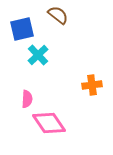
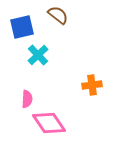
blue square: moved 2 px up
